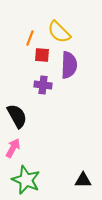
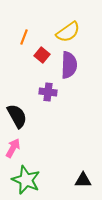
yellow semicircle: moved 9 px right; rotated 80 degrees counterclockwise
orange line: moved 6 px left, 1 px up
red square: rotated 35 degrees clockwise
purple cross: moved 5 px right, 7 px down
